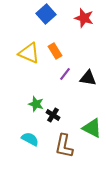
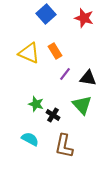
green triangle: moved 10 px left, 23 px up; rotated 20 degrees clockwise
